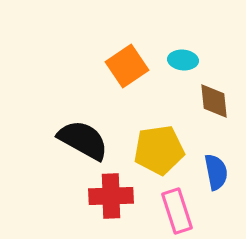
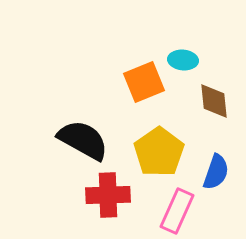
orange square: moved 17 px right, 16 px down; rotated 12 degrees clockwise
yellow pentagon: moved 2 px down; rotated 27 degrees counterclockwise
blue semicircle: rotated 30 degrees clockwise
red cross: moved 3 px left, 1 px up
pink rectangle: rotated 42 degrees clockwise
